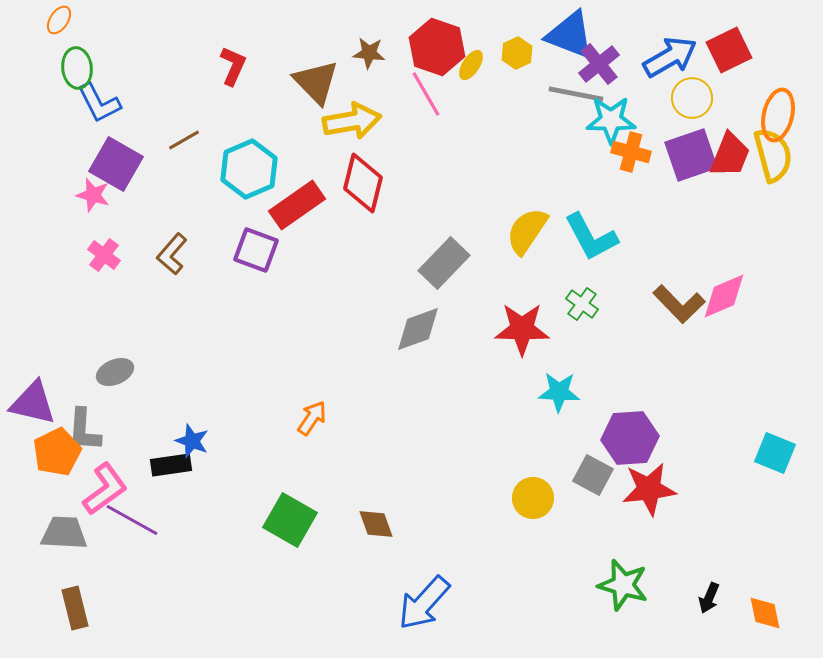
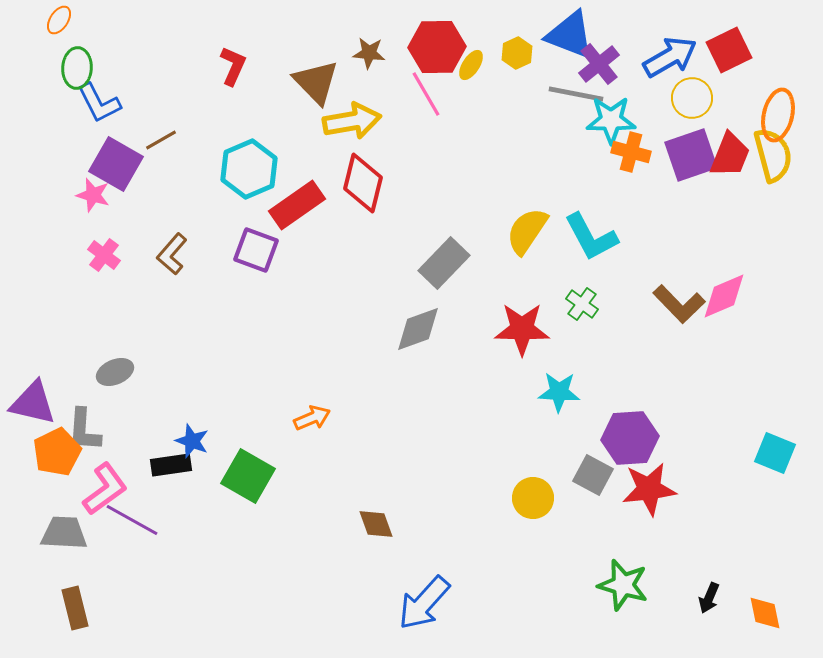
red hexagon at (437, 47): rotated 20 degrees counterclockwise
green ellipse at (77, 68): rotated 9 degrees clockwise
brown line at (184, 140): moved 23 px left
orange arrow at (312, 418): rotated 33 degrees clockwise
green square at (290, 520): moved 42 px left, 44 px up
